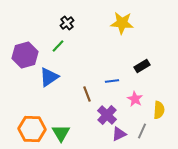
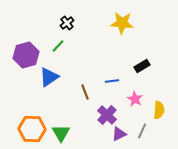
purple hexagon: moved 1 px right
brown line: moved 2 px left, 2 px up
